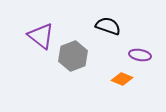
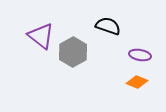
gray hexagon: moved 4 px up; rotated 8 degrees counterclockwise
orange diamond: moved 15 px right, 3 px down
